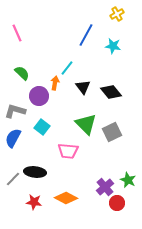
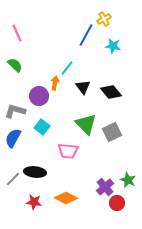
yellow cross: moved 13 px left, 5 px down
green semicircle: moved 7 px left, 8 px up
